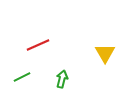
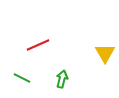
green line: moved 1 px down; rotated 54 degrees clockwise
